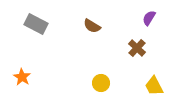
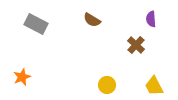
purple semicircle: moved 2 px right, 1 px down; rotated 35 degrees counterclockwise
brown semicircle: moved 6 px up
brown cross: moved 1 px left, 3 px up
orange star: rotated 18 degrees clockwise
yellow circle: moved 6 px right, 2 px down
